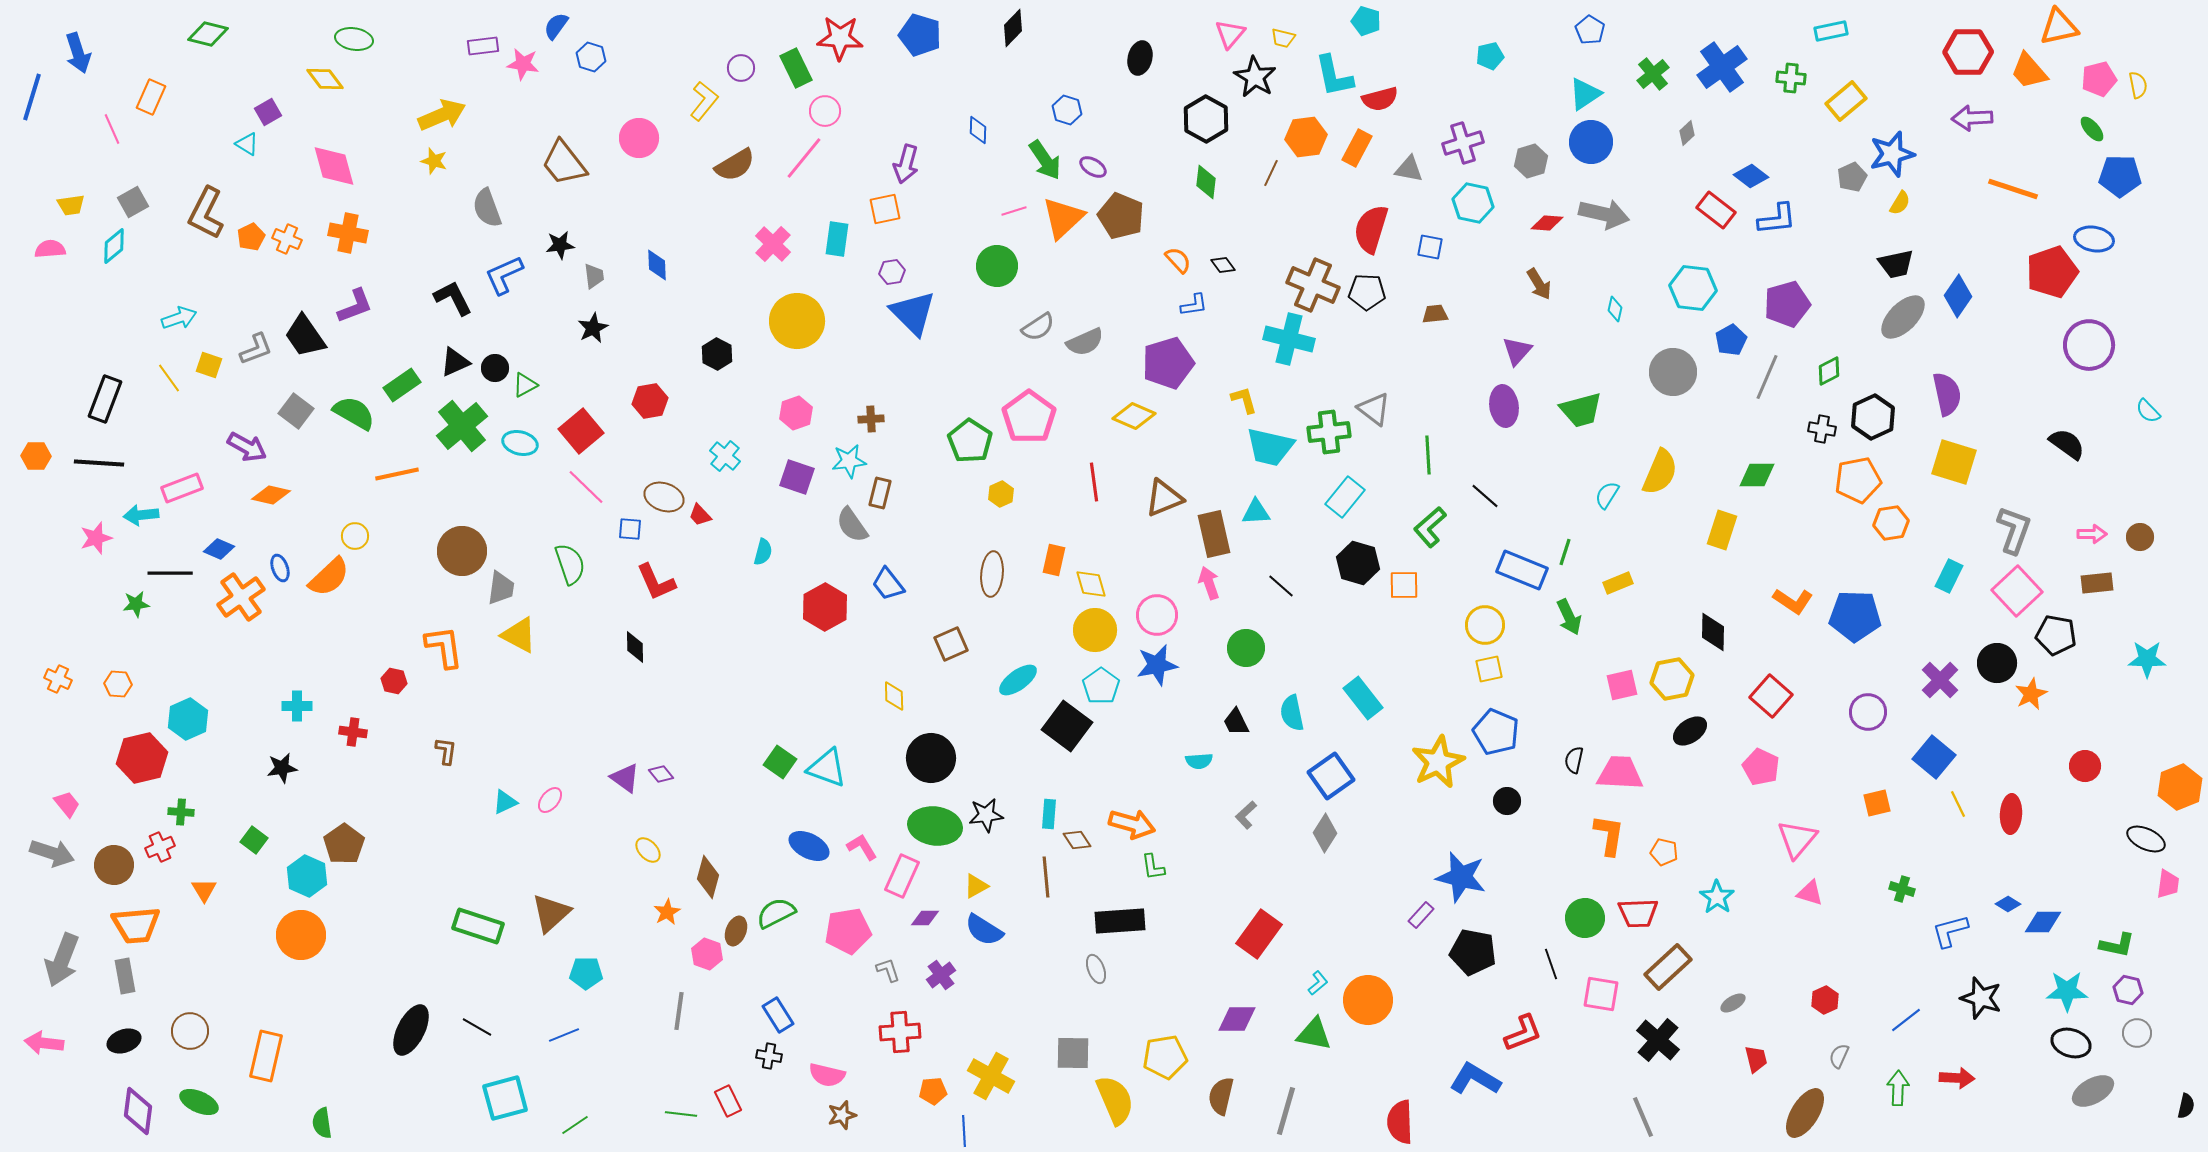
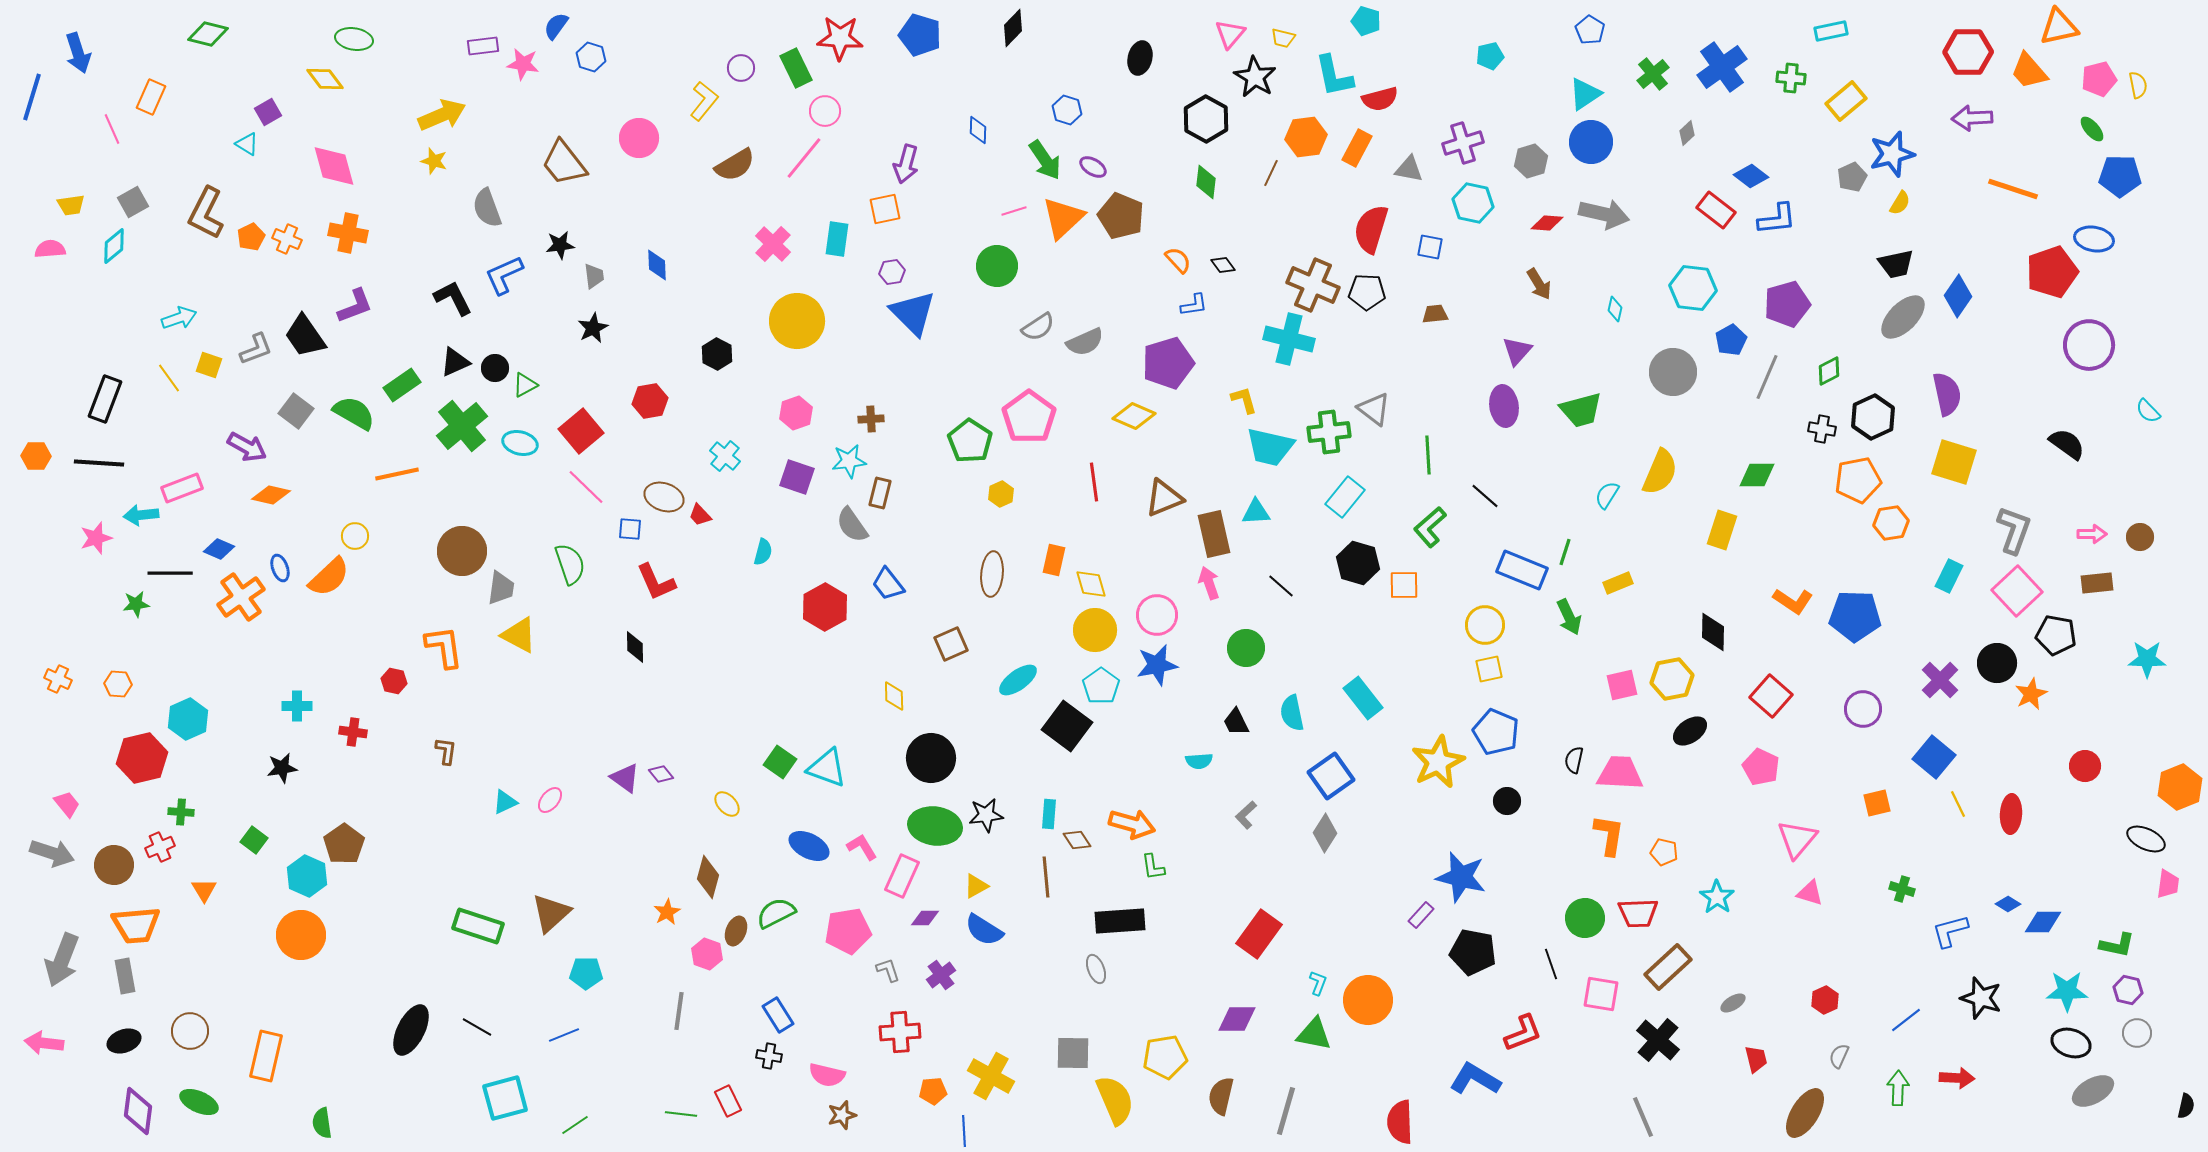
purple circle at (1868, 712): moved 5 px left, 3 px up
yellow ellipse at (648, 850): moved 79 px right, 46 px up
cyan L-shape at (1318, 983): rotated 30 degrees counterclockwise
